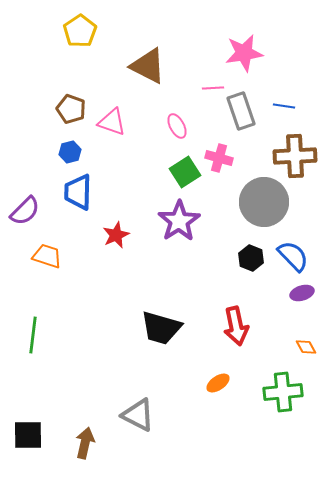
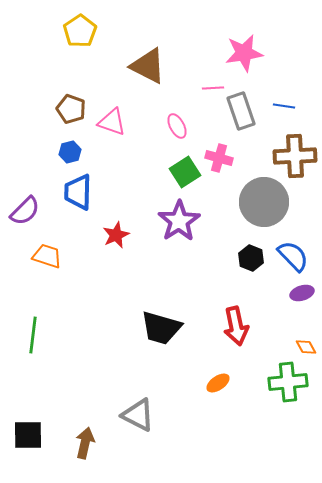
green cross: moved 5 px right, 10 px up
